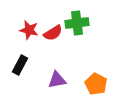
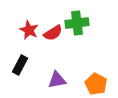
red star: rotated 12 degrees clockwise
